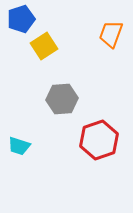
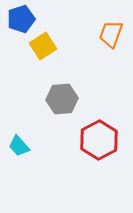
yellow square: moved 1 px left
red hexagon: rotated 9 degrees counterclockwise
cyan trapezoid: rotated 30 degrees clockwise
